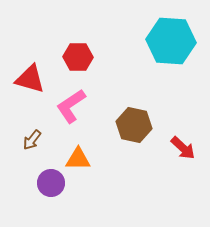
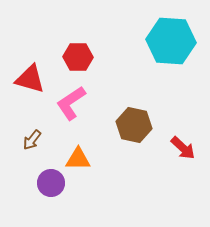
pink L-shape: moved 3 px up
